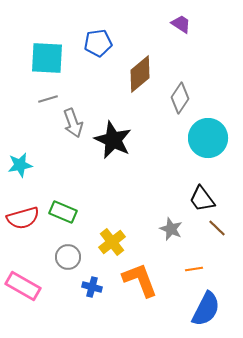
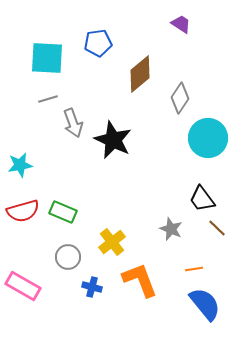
red semicircle: moved 7 px up
blue semicircle: moved 1 px left, 5 px up; rotated 66 degrees counterclockwise
